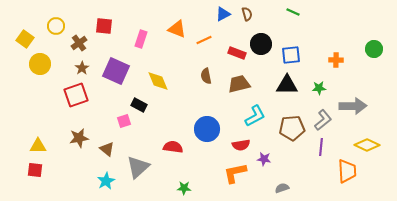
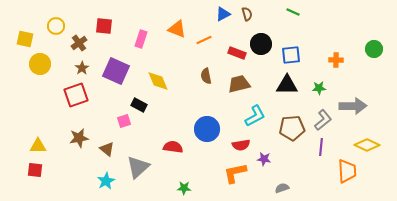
yellow square at (25, 39): rotated 24 degrees counterclockwise
